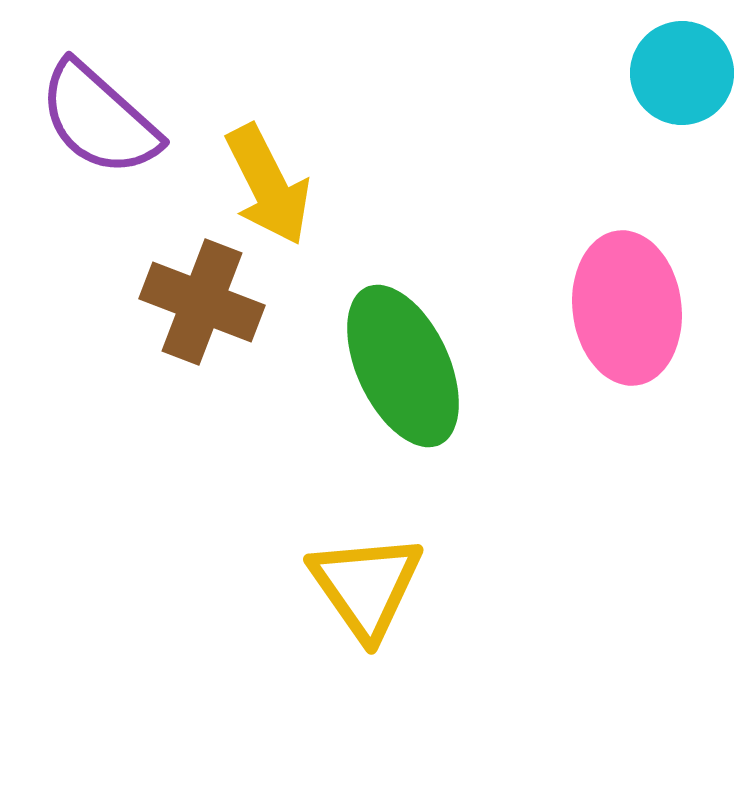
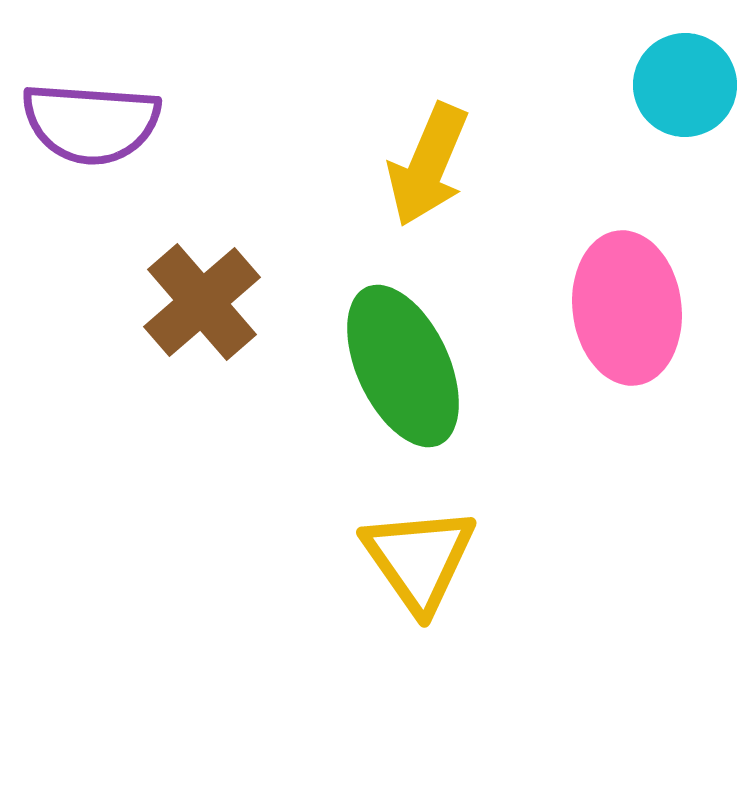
cyan circle: moved 3 px right, 12 px down
purple semicircle: moved 8 px left, 4 px down; rotated 38 degrees counterclockwise
yellow arrow: moved 160 px right, 20 px up; rotated 50 degrees clockwise
brown cross: rotated 28 degrees clockwise
yellow triangle: moved 53 px right, 27 px up
